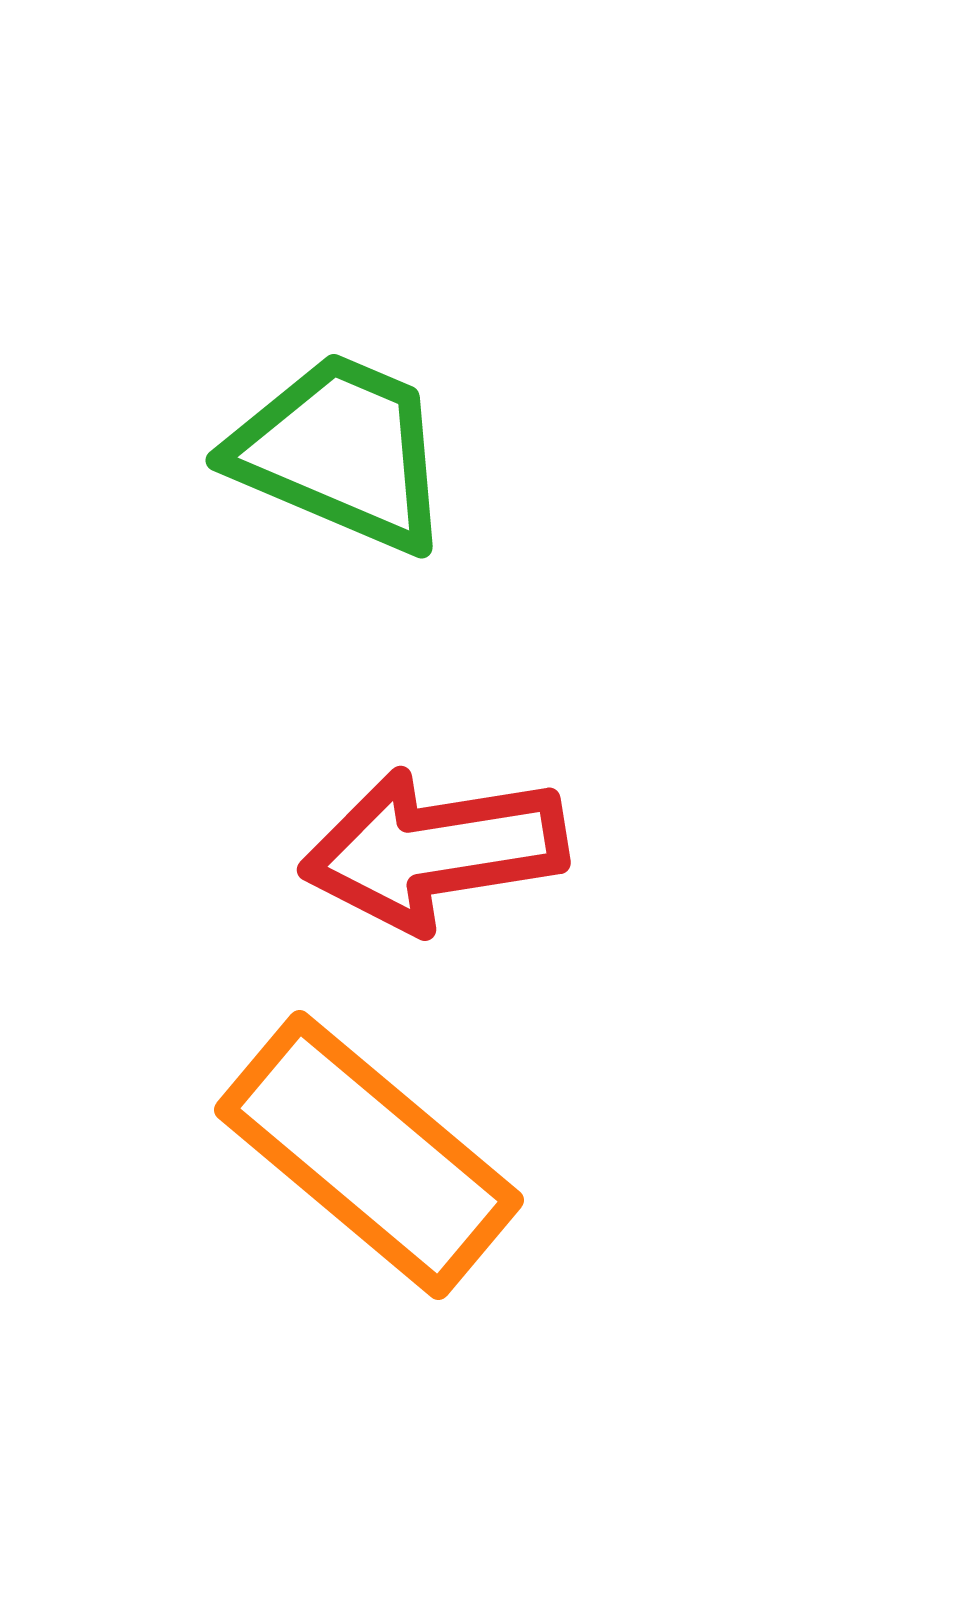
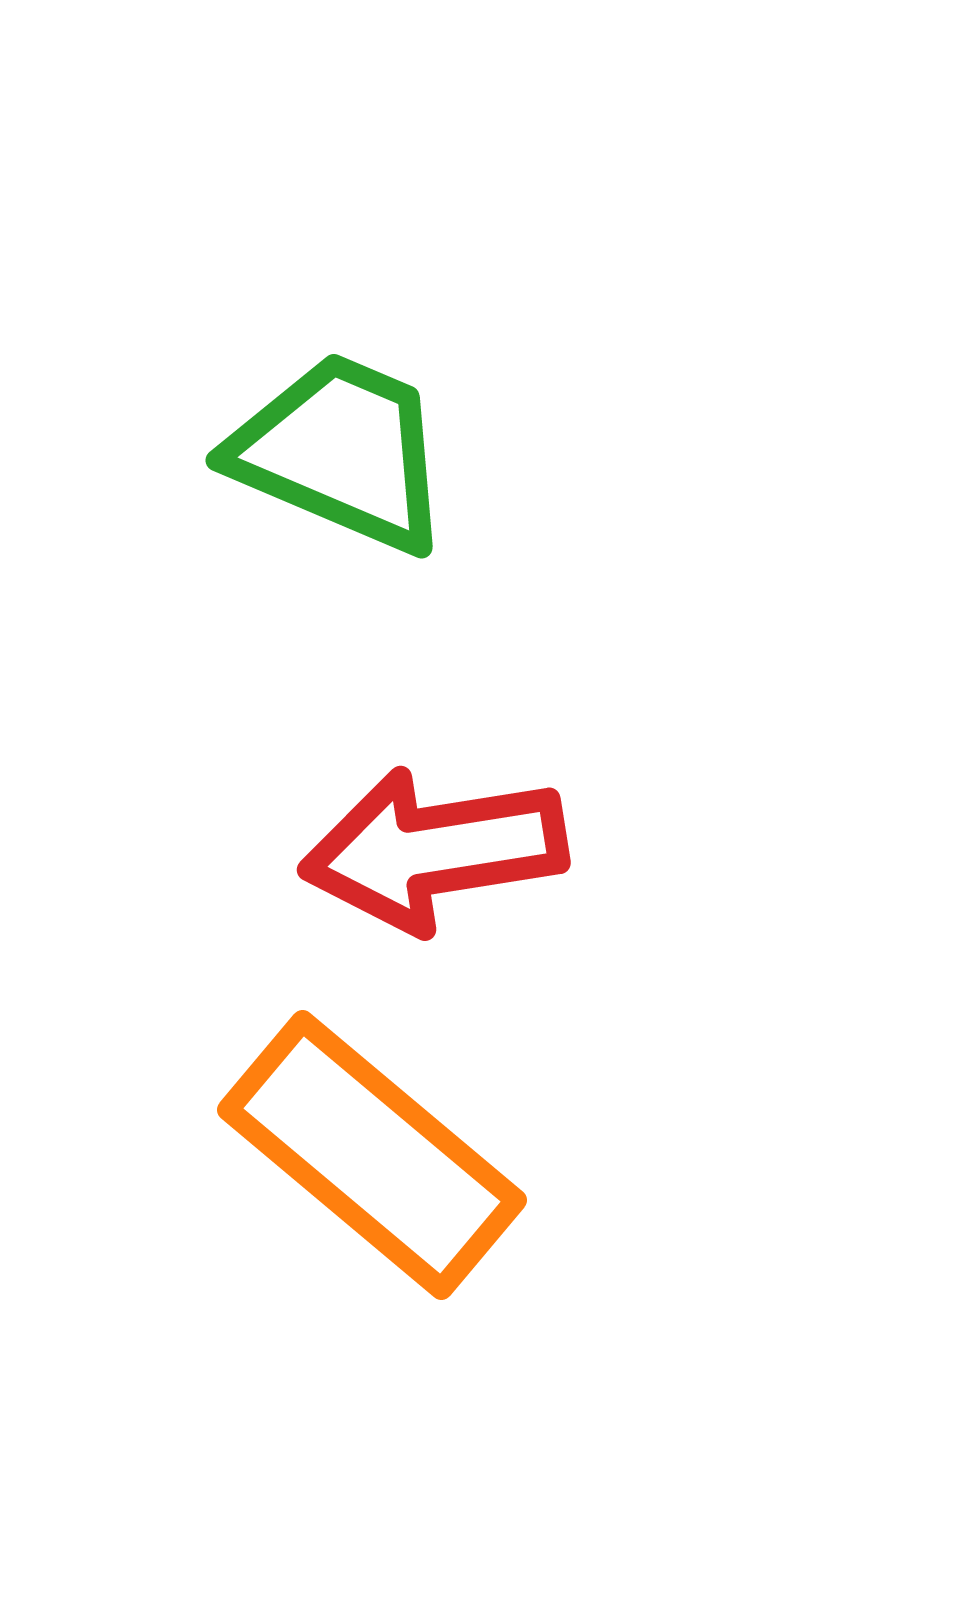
orange rectangle: moved 3 px right
